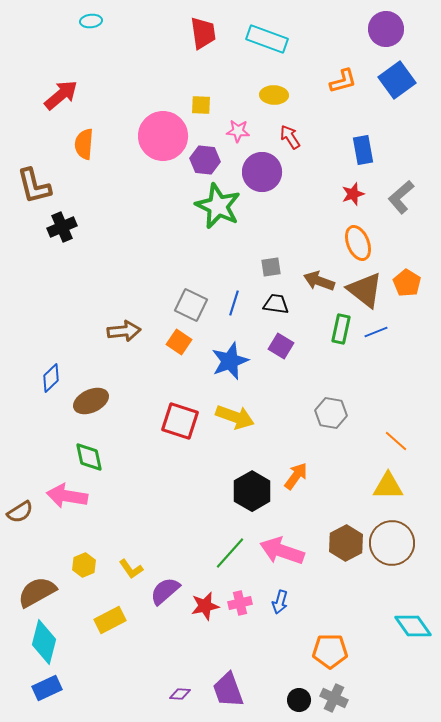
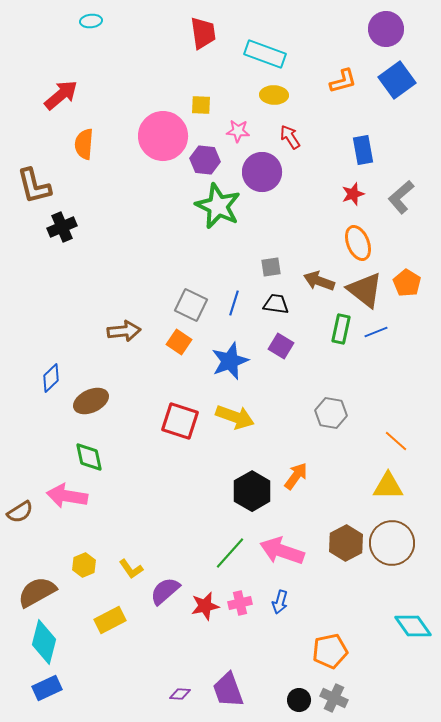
cyan rectangle at (267, 39): moved 2 px left, 15 px down
orange pentagon at (330, 651): rotated 12 degrees counterclockwise
